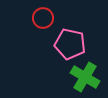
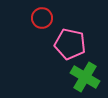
red circle: moved 1 px left
